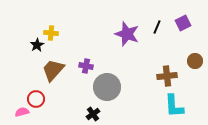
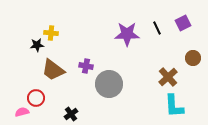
black line: moved 1 px down; rotated 48 degrees counterclockwise
purple star: rotated 20 degrees counterclockwise
black star: rotated 24 degrees clockwise
brown circle: moved 2 px left, 3 px up
brown trapezoid: rotated 95 degrees counterclockwise
brown cross: moved 1 px right, 1 px down; rotated 36 degrees counterclockwise
gray circle: moved 2 px right, 3 px up
red circle: moved 1 px up
black cross: moved 22 px left
